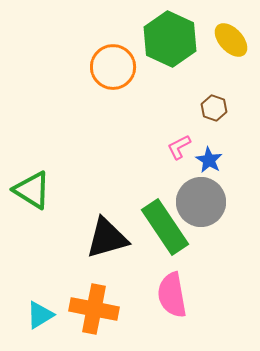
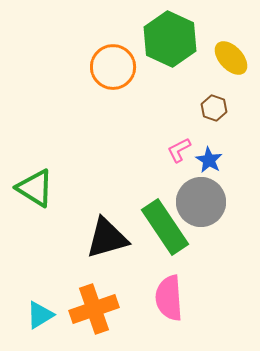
yellow ellipse: moved 18 px down
pink L-shape: moved 3 px down
green triangle: moved 3 px right, 2 px up
pink semicircle: moved 3 px left, 3 px down; rotated 6 degrees clockwise
orange cross: rotated 30 degrees counterclockwise
